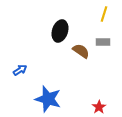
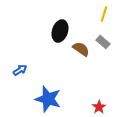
gray rectangle: rotated 40 degrees clockwise
brown semicircle: moved 2 px up
